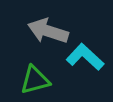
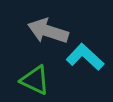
green triangle: rotated 40 degrees clockwise
